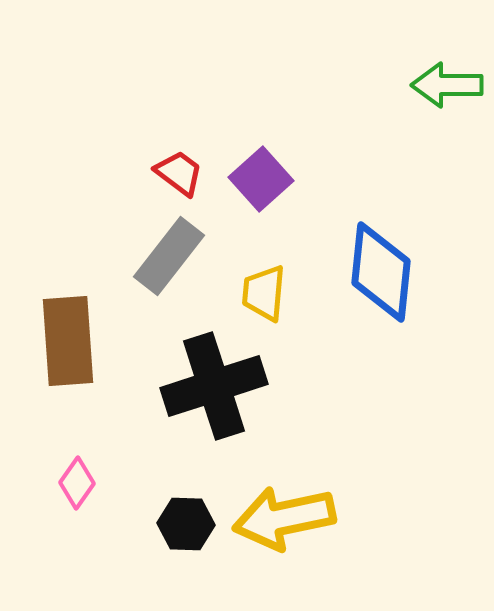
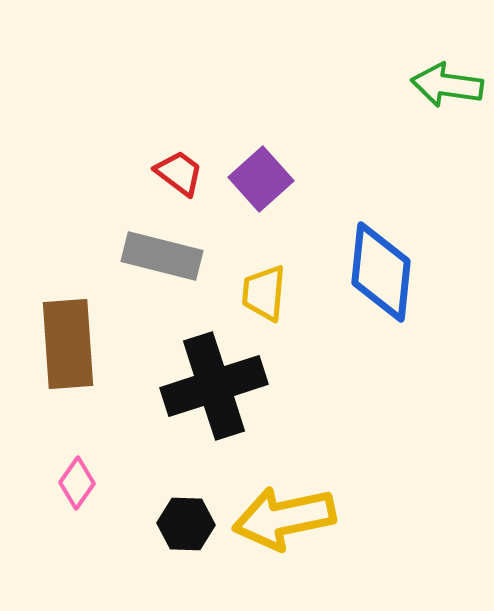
green arrow: rotated 8 degrees clockwise
gray rectangle: moved 7 px left; rotated 66 degrees clockwise
brown rectangle: moved 3 px down
